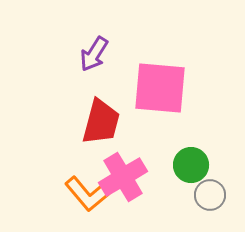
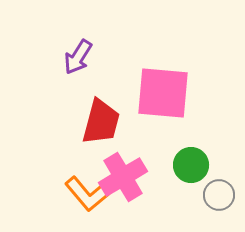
purple arrow: moved 16 px left, 3 px down
pink square: moved 3 px right, 5 px down
gray circle: moved 9 px right
